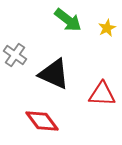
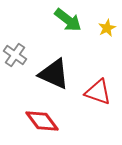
red triangle: moved 4 px left, 2 px up; rotated 16 degrees clockwise
